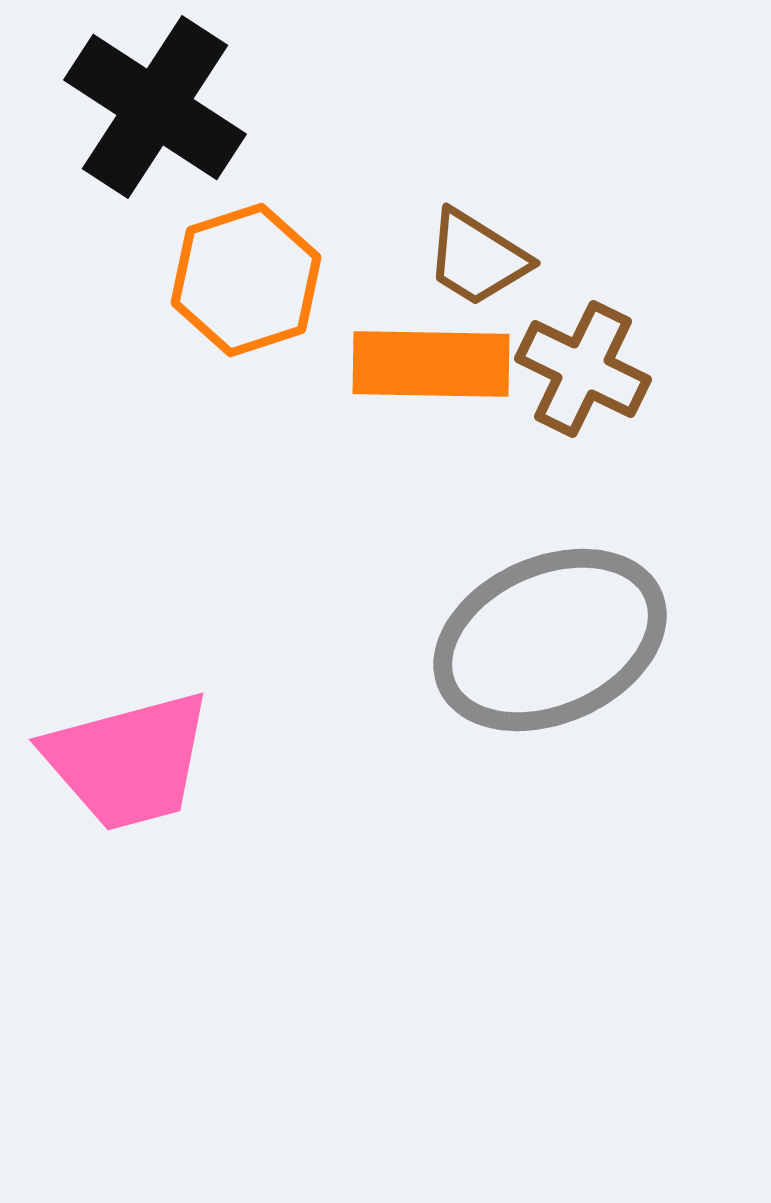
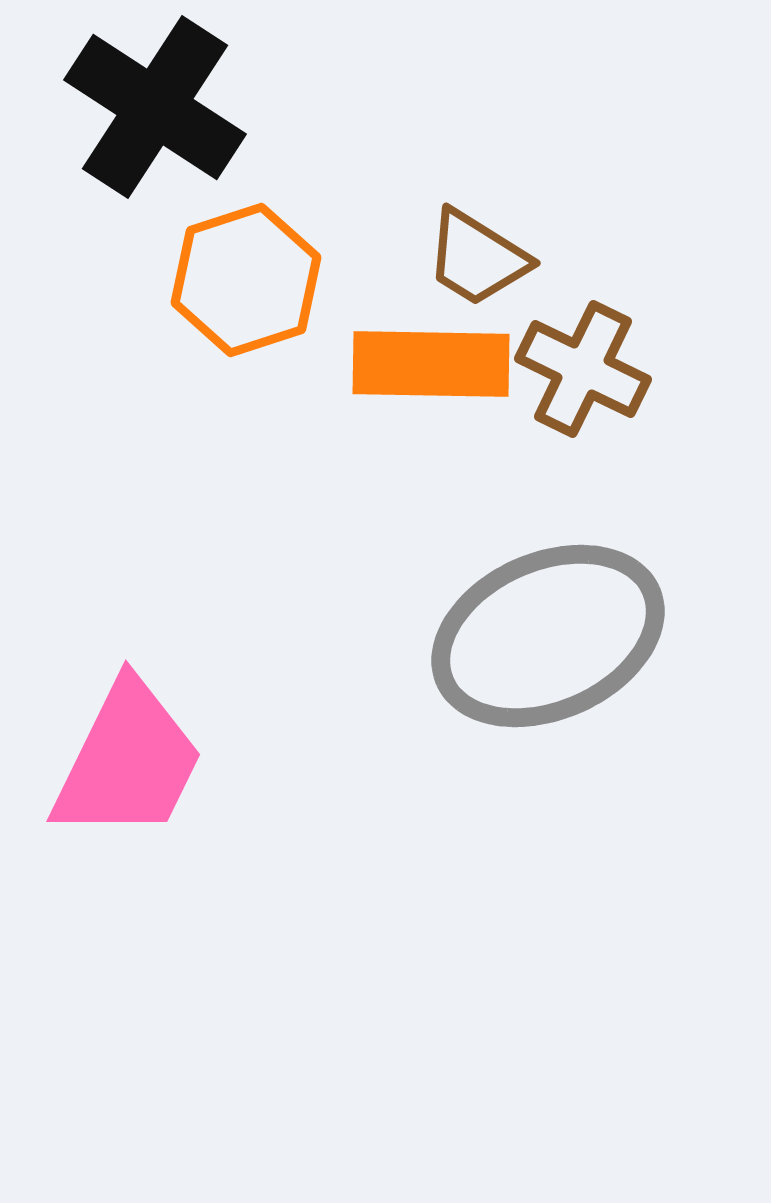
gray ellipse: moved 2 px left, 4 px up
pink trapezoid: rotated 49 degrees counterclockwise
